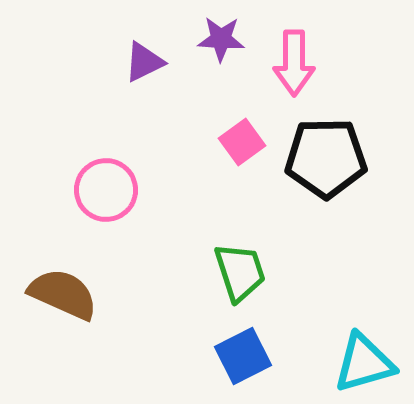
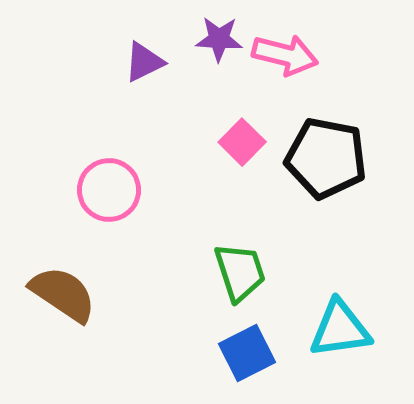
purple star: moved 2 px left
pink arrow: moved 9 px left, 8 px up; rotated 76 degrees counterclockwise
pink square: rotated 9 degrees counterclockwise
black pentagon: rotated 12 degrees clockwise
pink circle: moved 3 px right
brown semicircle: rotated 10 degrees clockwise
blue square: moved 4 px right, 3 px up
cyan triangle: moved 24 px left, 34 px up; rotated 8 degrees clockwise
